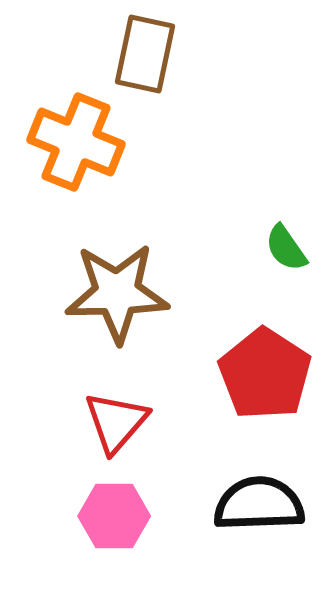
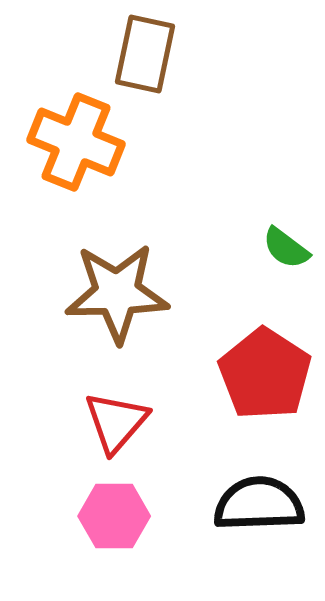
green semicircle: rotated 18 degrees counterclockwise
